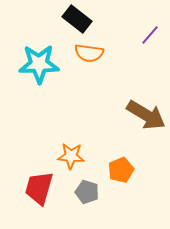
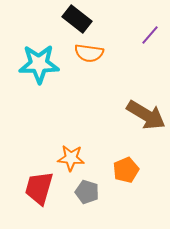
orange star: moved 2 px down
orange pentagon: moved 5 px right
